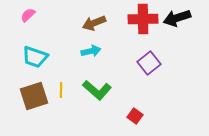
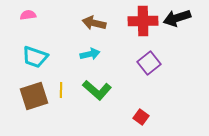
pink semicircle: rotated 35 degrees clockwise
red cross: moved 2 px down
brown arrow: rotated 35 degrees clockwise
cyan arrow: moved 1 px left, 3 px down
red square: moved 6 px right, 1 px down
